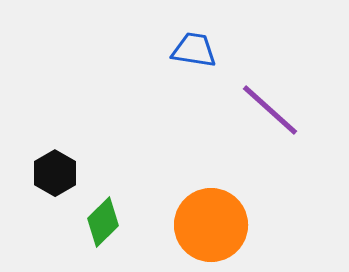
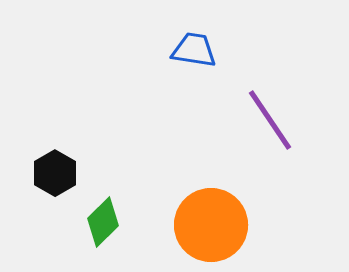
purple line: moved 10 px down; rotated 14 degrees clockwise
